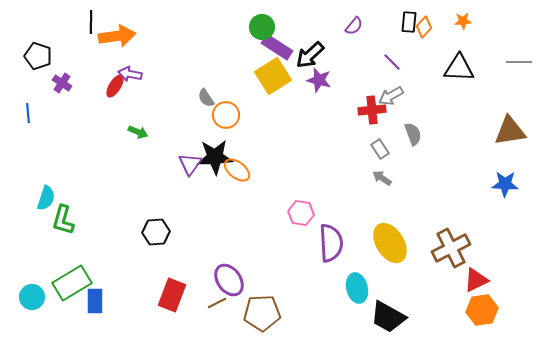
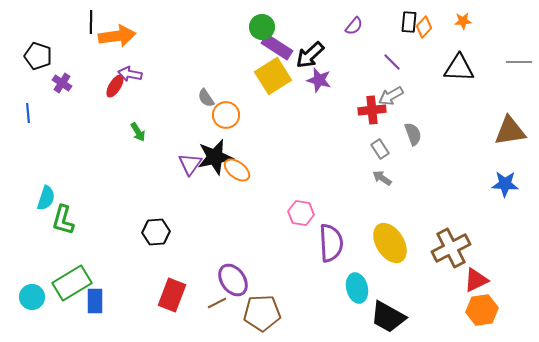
green arrow at (138, 132): rotated 36 degrees clockwise
black star at (215, 157): rotated 9 degrees counterclockwise
purple ellipse at (229, 280): moved 4 px right
